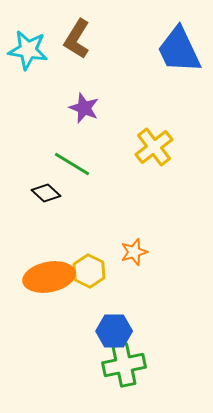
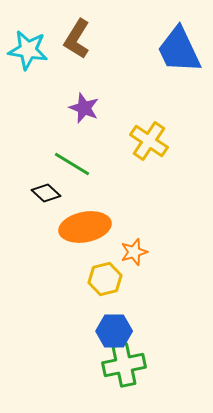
yellow cross: moved 5 px left, 6 px up; rotated 18 degrees counterclockwise
yellow hexagon: moved 16 px right, 8 px down; rotated 20 degrees clockwise
orange ellipse: moved 36 px right, 50 px up
